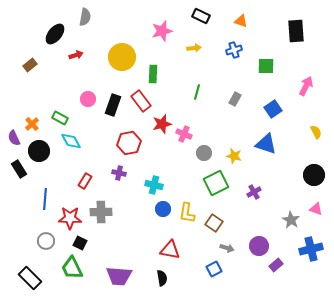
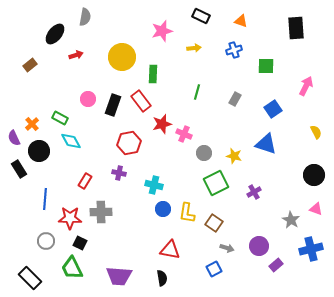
black rectangle at (296, 31): moved 3 px up
